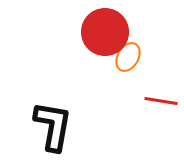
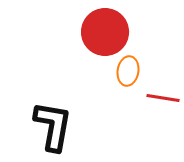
orange ellipse: moved 14 px down; rotated 20 degrees counterclockwise
red line: moved 2 px right, 3 px up
